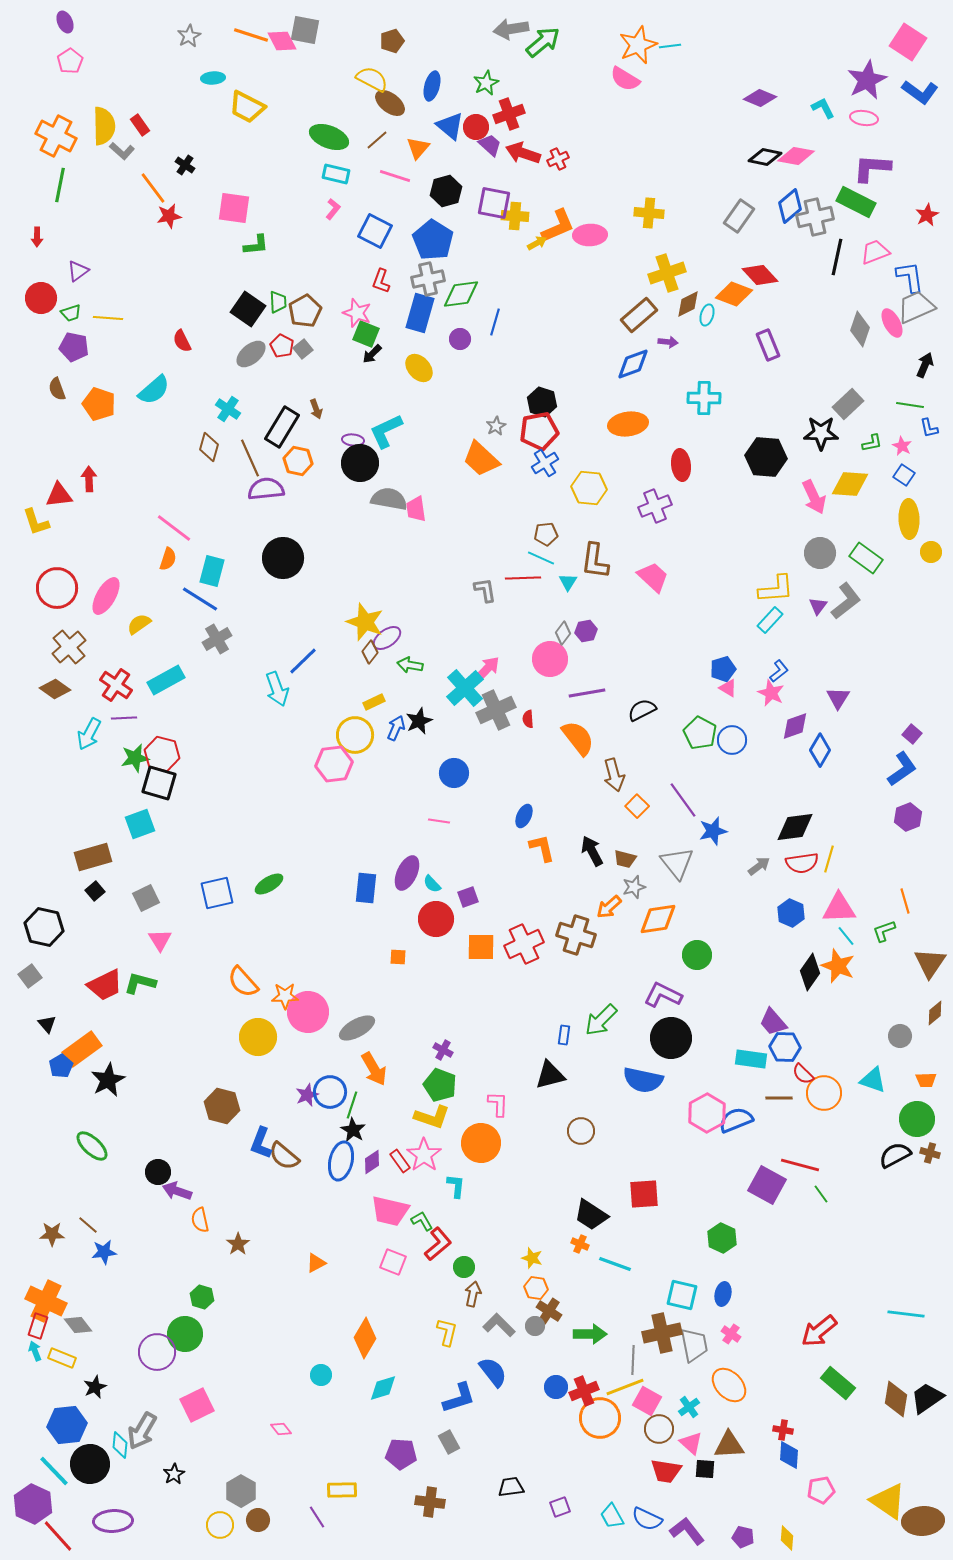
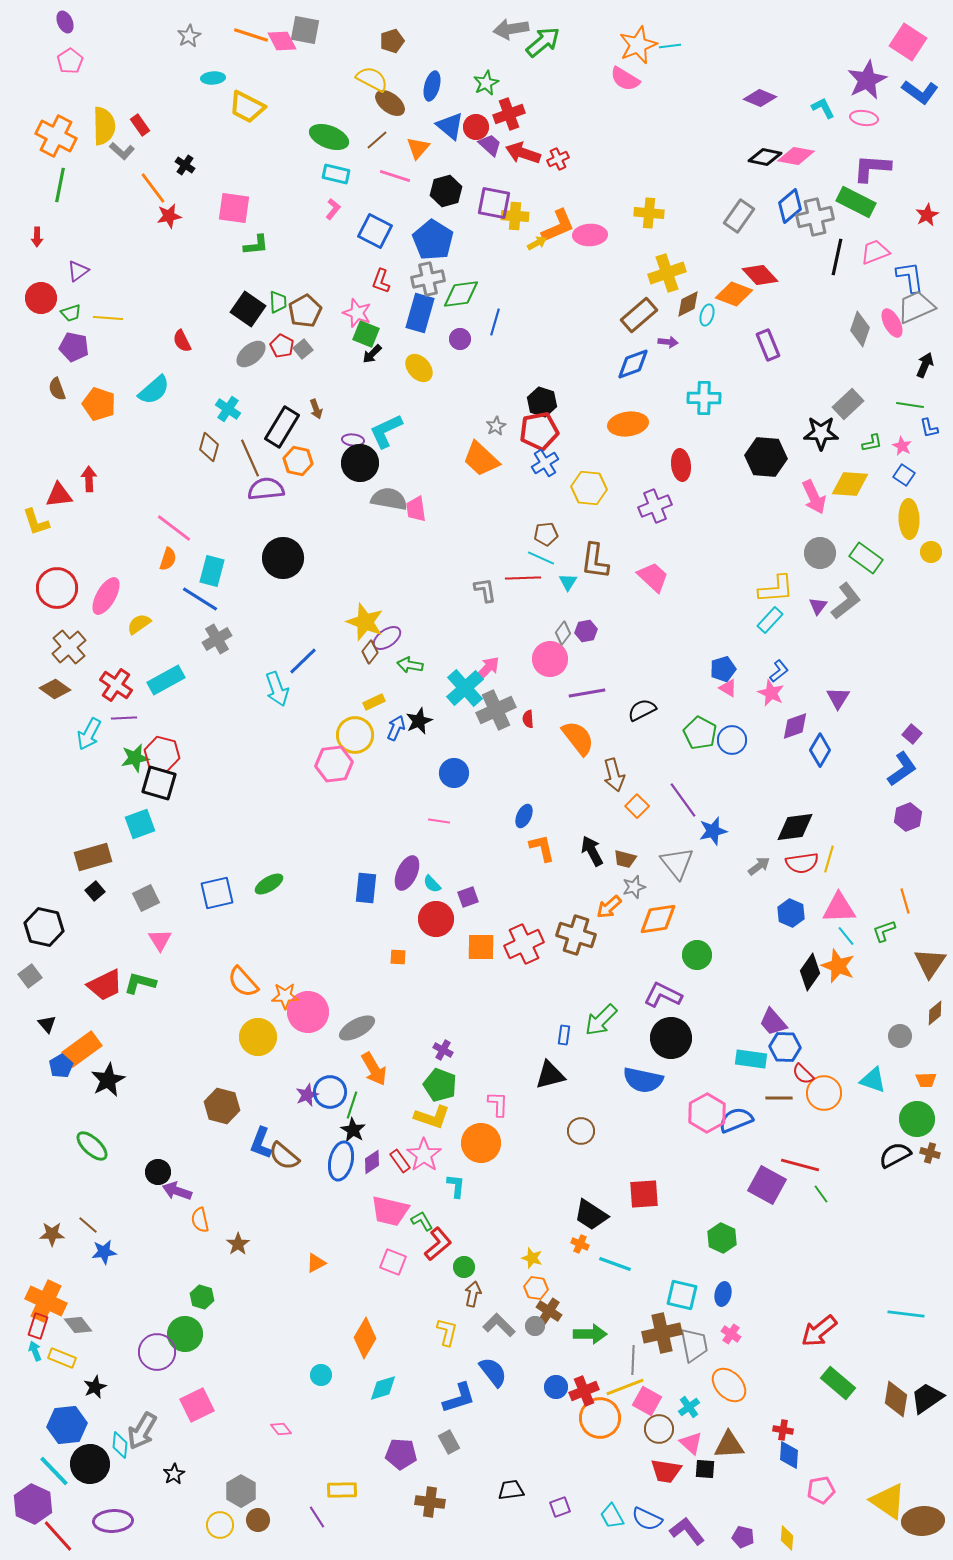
black trapezoid at (511, 1487): moved 3 px down
